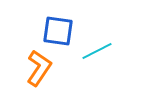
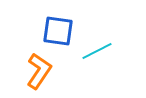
orange L-shape: moved 3 px down
